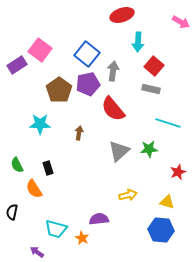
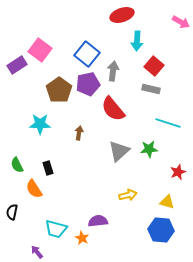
cyan arrow: moved 1 px left, 1 px up
purple semicircle: moved 1 px left, 2 px down
purple arrow: rotated 16 degrees clockwise
